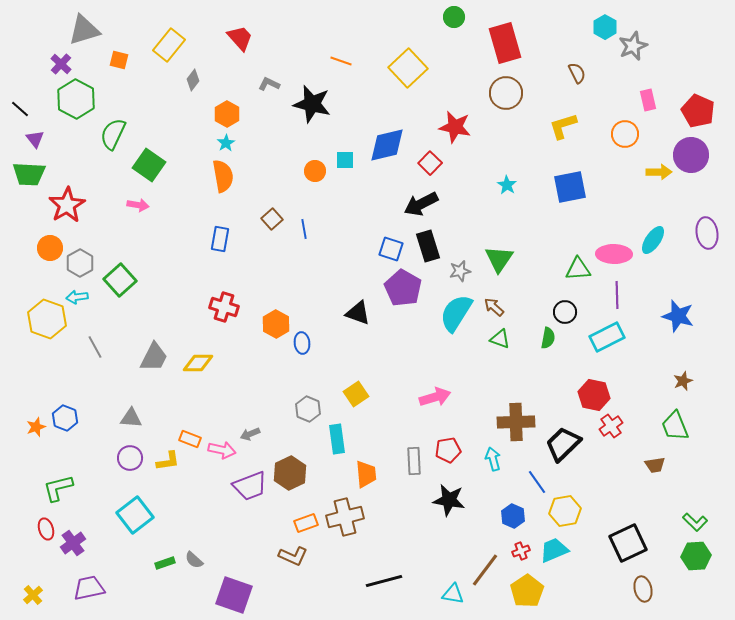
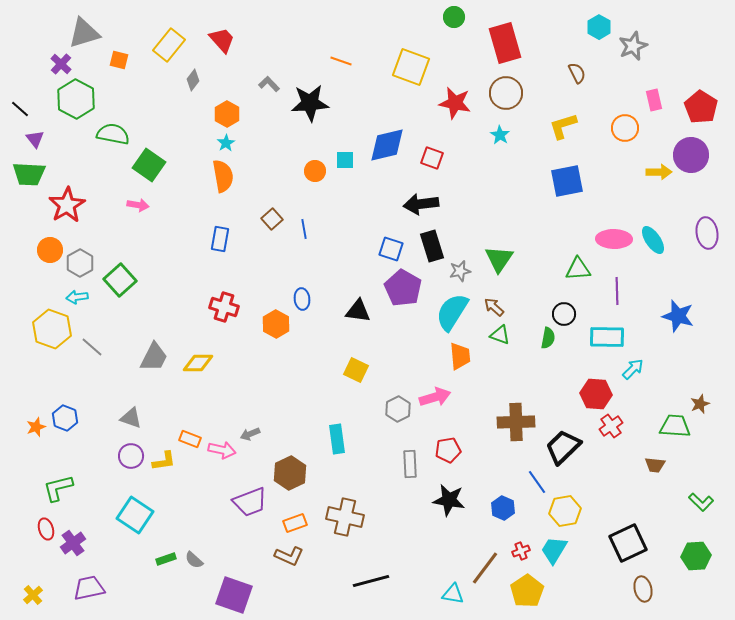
cyan hexagon at (605, 27): moved 6 px left
gray triangle at (84, 30): moved 3 px down
red trapezoid at (240, 38): moved 18 px left, 2 px down
yellow square at (408, 68): moved 3 px right, 1 px up; rotated 27 degrees counterclockwise
gray L-shape at (269, 84): rotated 20 degrees clockwise
pink rectangle at (648, 100): moved 6 px right
black star at (312, 104): moved 2 px left, 1 px up; rotated 18 degrees counterclockwise
red pentagon at (698, 111): moved 3 px right, 4 px up; rotated 8 degrees clockwise
red star at (455, 127): moved 24 px up
green semicircle at (113, 134): rotated 76 degrees clockwise
orange circle at (625, 134): moved 6 px up
red square at (430, 163): moved 2 px right, 5 px up; rotated 25 degrees counterclockwise
cyan star at (507, 185): moved 7 px left, 50 px up
blue square at (570, 187): moved 3 px left, 6 px up
black arrow at (421, 204): rotated 20 degrees clockwise
cyan ellipse at (653, 240): rotated 68 degrees counterclockwise
black rectangle at (428, 246): moved 4 px right
orange circle at (50, 248): moved 2 px down
pink ellipse at (614, 254): moved 15 px up
purple line at (617, 295): moved 4 px up
black circle at (565, 312): moved 1 px left, 2 px down
black triangle at (358, 313): moved 2 px up; rotated 12 degrees counterclockwise
cyan semicircle at (456, 313): moved 4 px left, 1 px up
yellow hexagon at (47, 319): moved 5 px right, 10 px down
cyan rectangle at (607, 337): rotated 28 degrees clockwise
green triangle at (500, 339): moved 4 px up
blue ellipse at (302, 343): moved 44 px up
gray line at (95, 347): moved 3 px left; rotated 20 degrees counterclockwise
brown star at (683, 381): moved 17 px right, 23 px down
yellow square at (356, 394): moved 24 px up; rotated 30 degrees counterclockwise
red hexagon at (594, 395): moved 2 px right, 1 px up; rotated 8 degrees counterclockwise
gray hexagon at (308, 409): moved 90 px right; rotated 10 degrees clockwise
gray triangle at (131, 418): rotated 15 degrees clockwise
green trapezoid at (675, 426): rotated 116 degrees clockwise
black trapezoid at (563, 444): moved 3 px down
purple circle at (130, 458): moved 1 px right, 2 px up
cyan arrow at (493, 459): moved 140 px right, 90 px up; rotated 60 degrees clockwise
yellow L-shape at (168, 461): moved 4 px left
gray rectangle at (414, 461): moved 4 px left, 3 px down
brown trapezoid at (655, 465): rotated 15 degrees clockwise
orange trapezoid at (366, 474): moved 94 px right, 118 px up
purple trapezoid at (250, 486): moved 16 px down
cyan square at (135, 515): rotated 18 degrees counterclockwise
blue hexagon at (513, 516): moved 10 px left, 8 px up
brown cross at (345, 517): rotated 27 degrees clockwise
green L-shape at (695, 522): moved 6 px right, 20 px up
orange rectangle at (306, 523): moved 11 px left
cyan trapezoid at (554, 550): rotated 36 degrees counterclockwise
brown L-shape at (293, 556): moved 4 px left
green rectangle at (165, 563): moved 1 px right, 4 px up
brown line at (485, 570): moved 2 px up
black line at (384, 581): moved 13 px left
